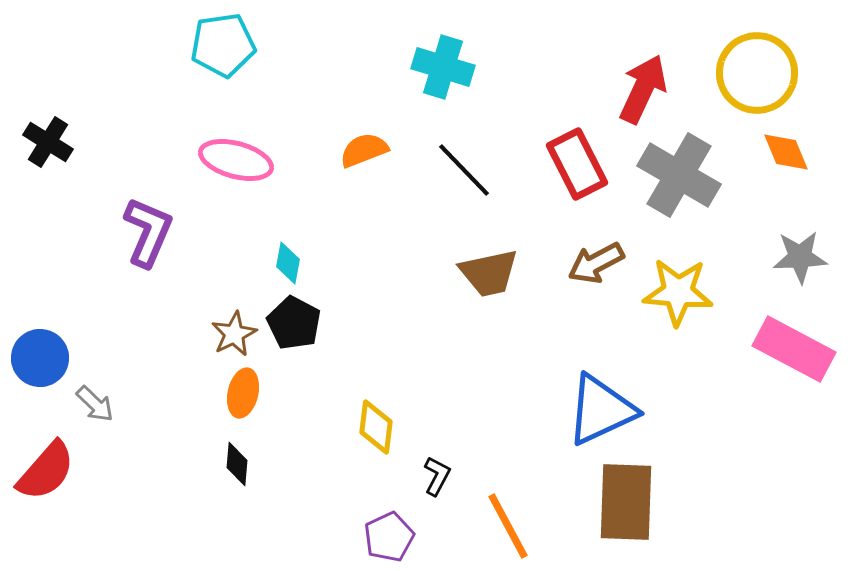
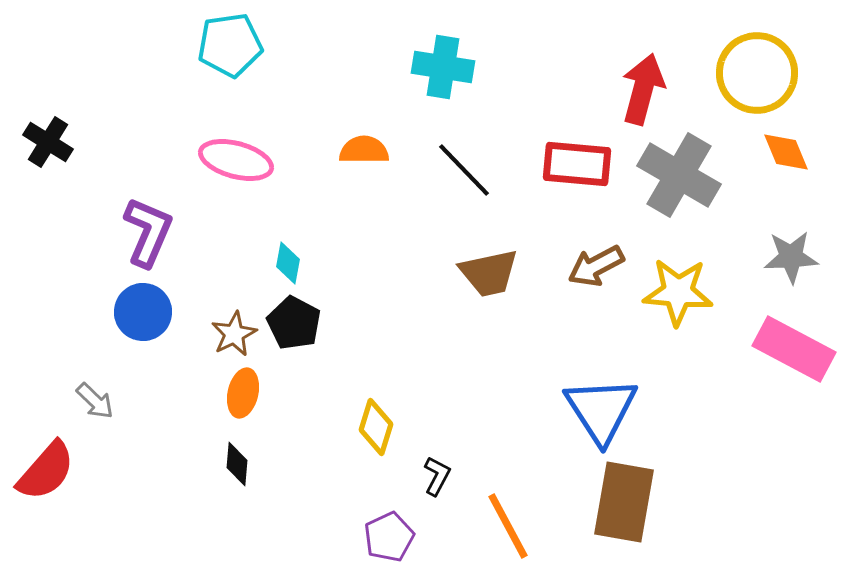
cyan pentagon: moved 7 px right
cyan cross: rotated 8 degrees counterclockwise
red arrow: rotated 10 degrees counterclockwise
orange semicircle: rotated 21 degrees clockwise
red rectangle: rotated 58 degrees counterclockwise
gray star: moved 9 px left
brown arrow: moved 3 px down
blue circle: moved 103 px right, 46 px up
gray arrow: moved 3 px up
blue triangle: rotated 38 degrees counterclockwise
yellow diamond: rotated 10 degrees clockwise
brown rectangle: moved 2 px left; rotated 8 degrees clockwise
